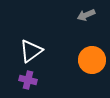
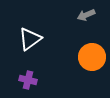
white triangle: moved 1 px left, 12 px up
orange circle: moved 3 px up
